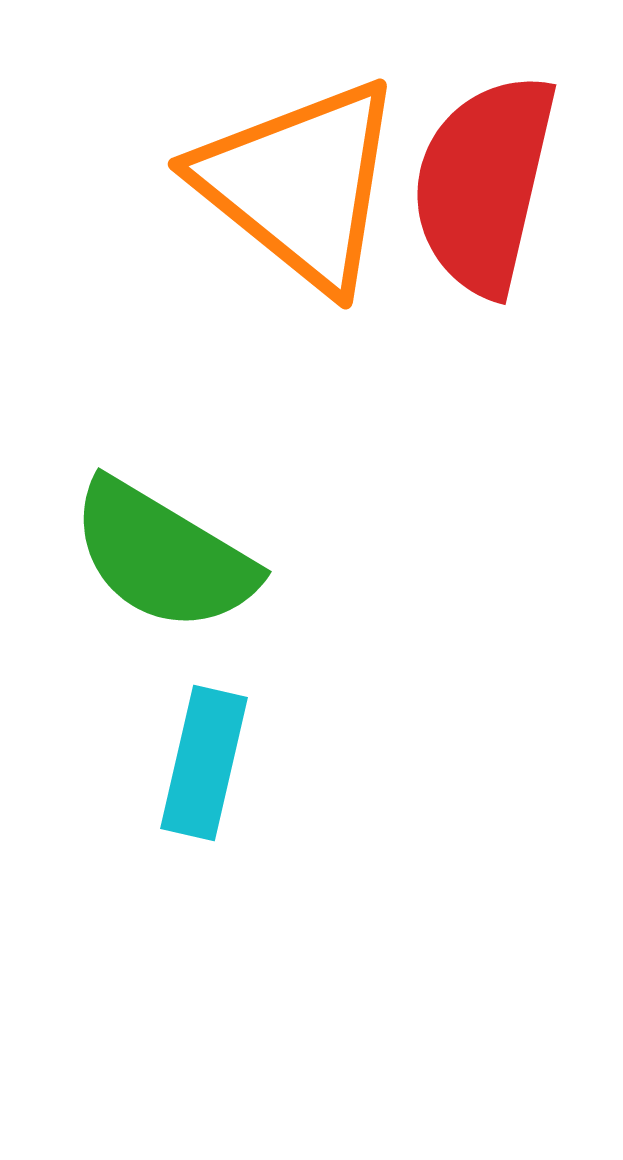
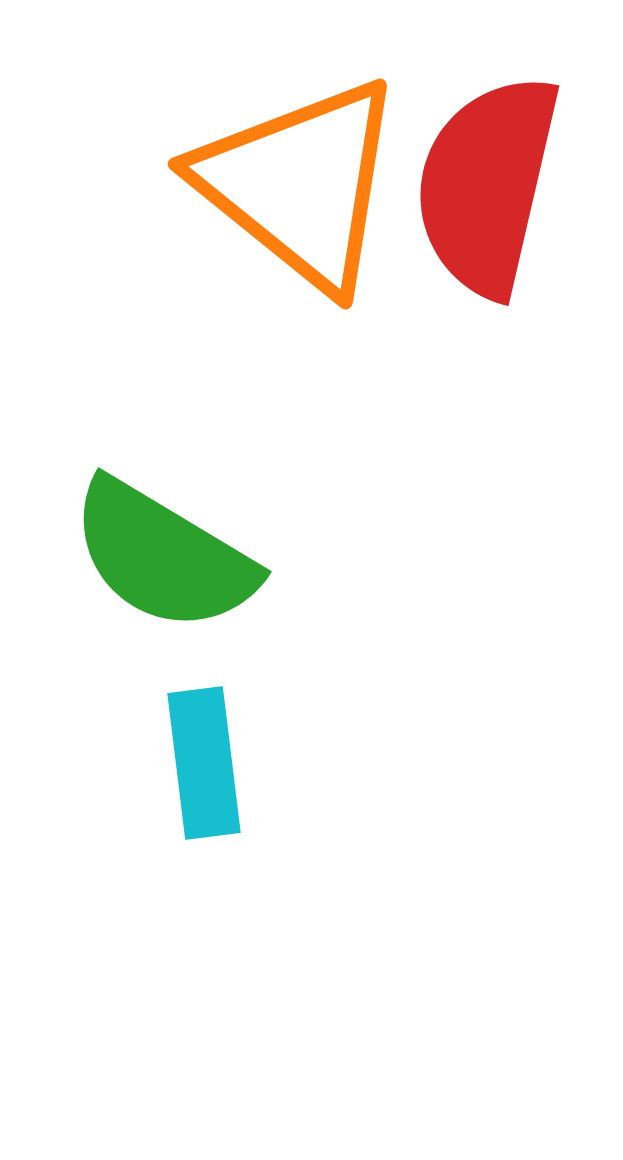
red semicircle: moved 3 px right, 1 px down
cyan rectangle: rotated 20 degrees counterclockwise
